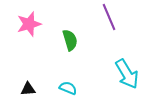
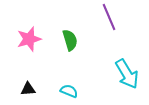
pink star: moved 15 px down
cyan semicircle: moved 1 px right, 3 px down
